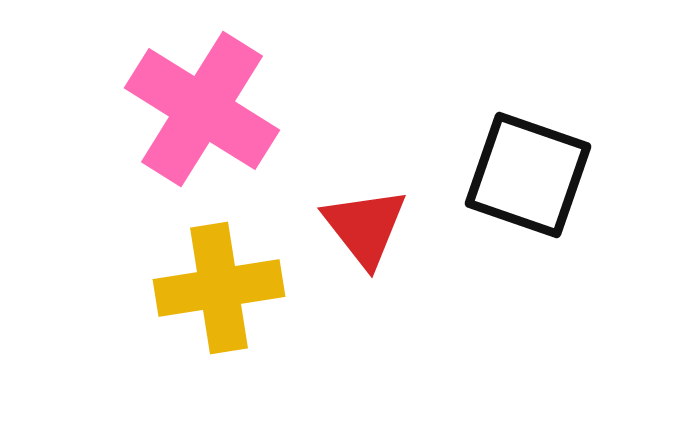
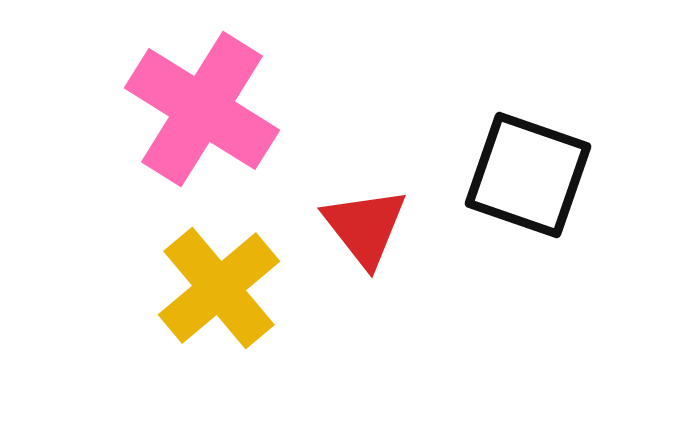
yellow cross: rotated 31 degrees counterclockwise
